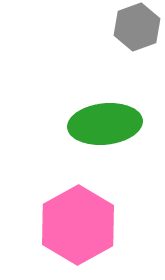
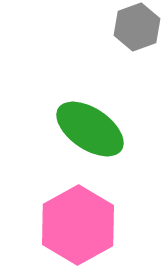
green ellipse: moved 15 px left, 5 px down; rotated 40 degrees clockwise
